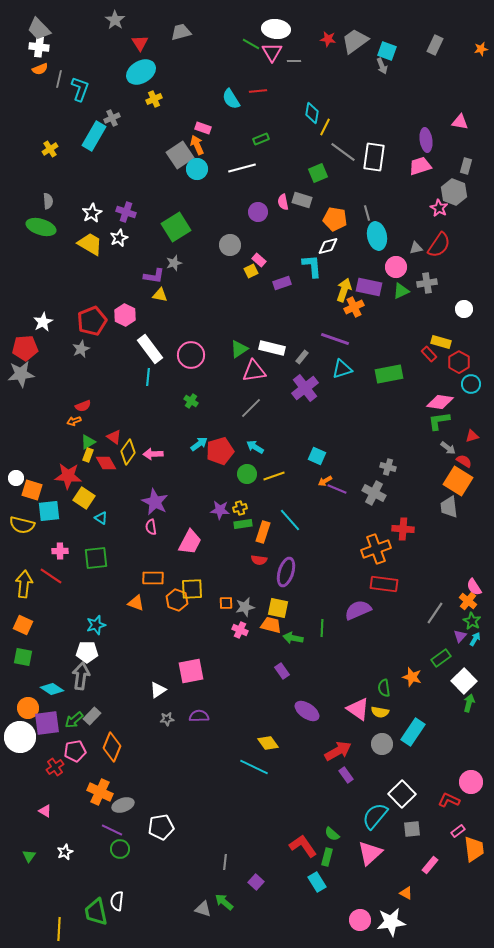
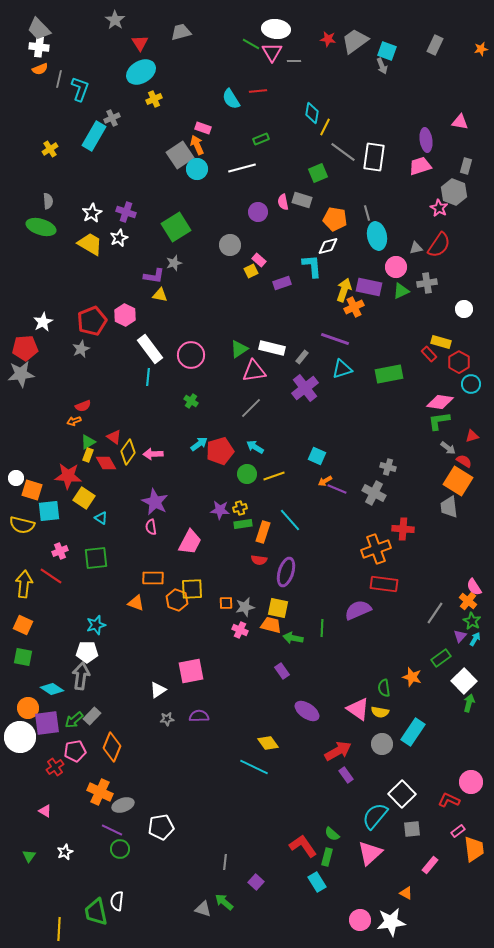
pink cross at (60, 551): rotated 21 degrees counterclockwise
